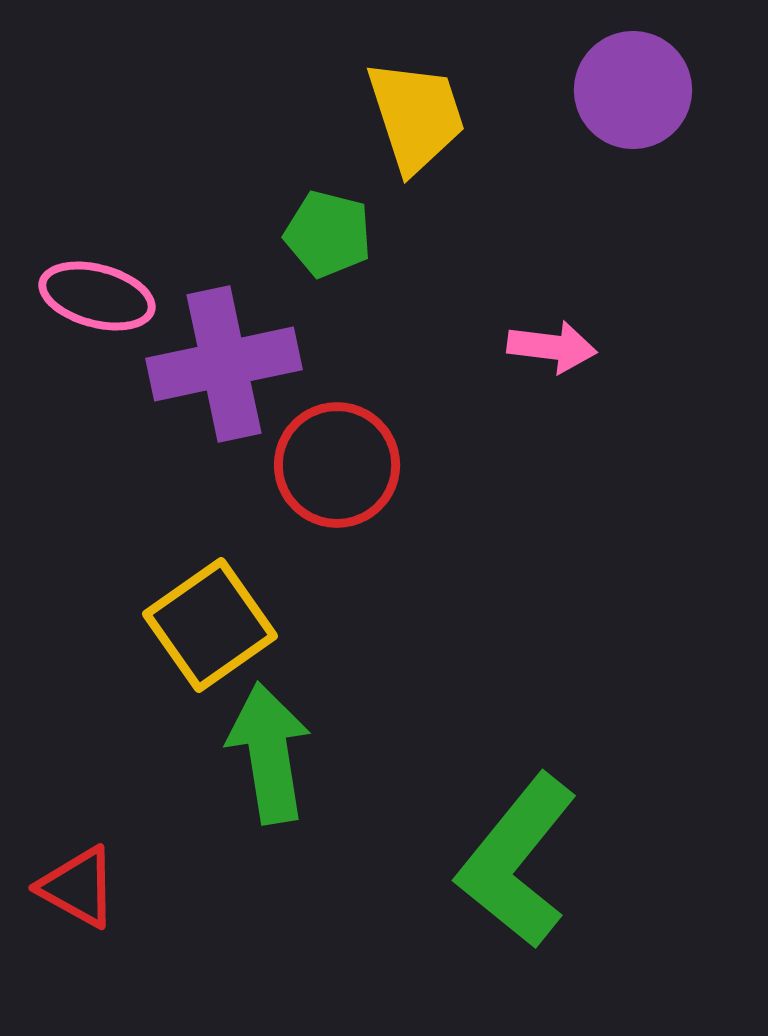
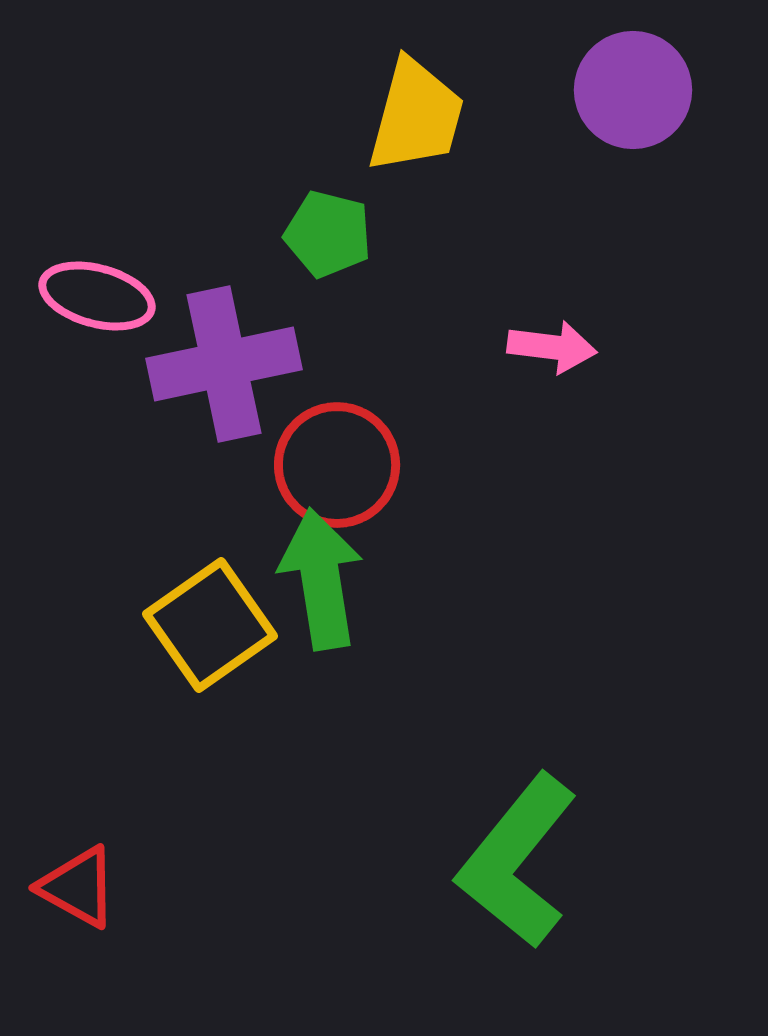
yellow trapezoid: rotated 33 degrees clockwise
green arrow: moved 52 px right, 174 px up
